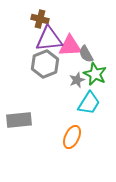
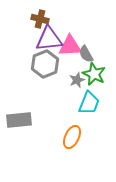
green star: moved 1 px left
cyan trapezoid: rotated 10 degrees counterclockwise
